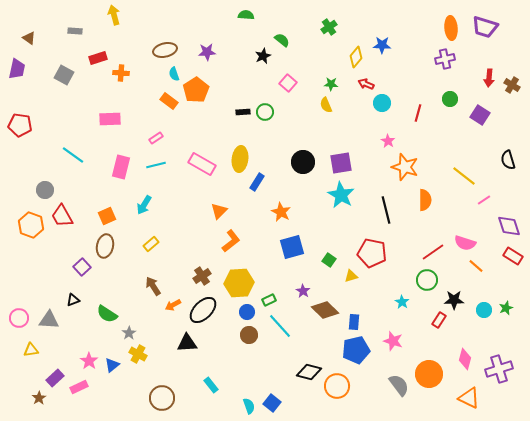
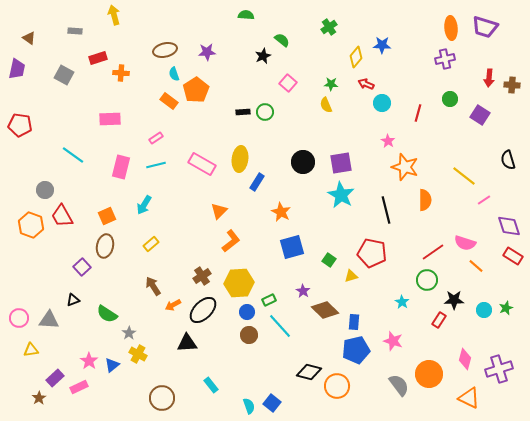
brown cross at (512, 85): rotated 28 degrees counterclockwise
